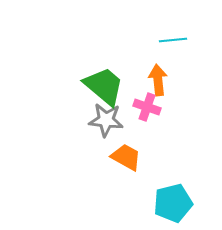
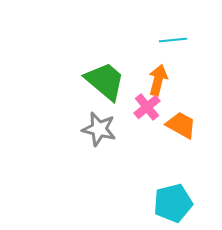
orange arrow: rotated 20 degrees clockwise
green trapezoid: moved 1 px right, 5 px up
pink cross: rotated 32 degrees clockwise
gray star: moved 7 px left, 9 px down; rotated 8 degrees clockwise
orange trapezoid: moved 55 px right, 32 px up
